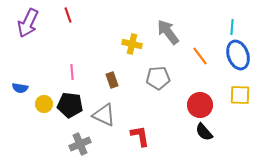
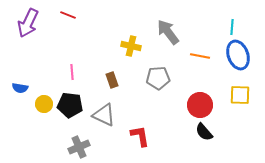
red line: rotated 49 degrees counterclockwise
yellow cross: moved 1 px left, 2 px down
orange line: rotated 42 degrees counterclockwise
gray cross: moved 1 px left, 3 px down
